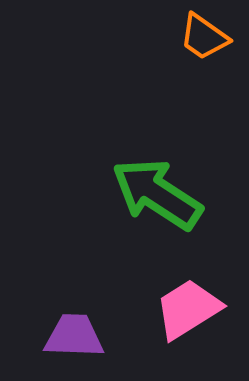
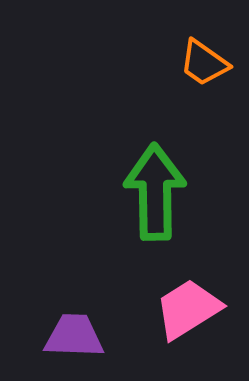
orange trapezoid: moved 26 px down
green arrow: moved 2 px left, 2 px up; rotated 56 degrees clockwise
